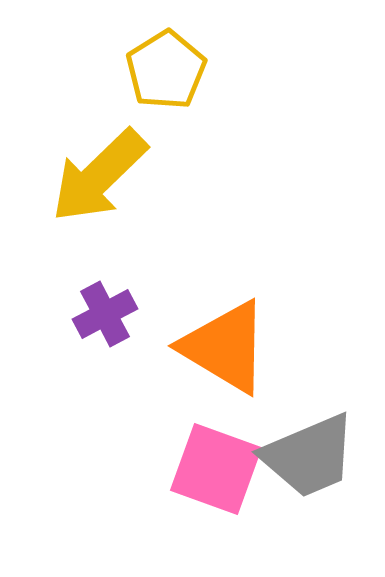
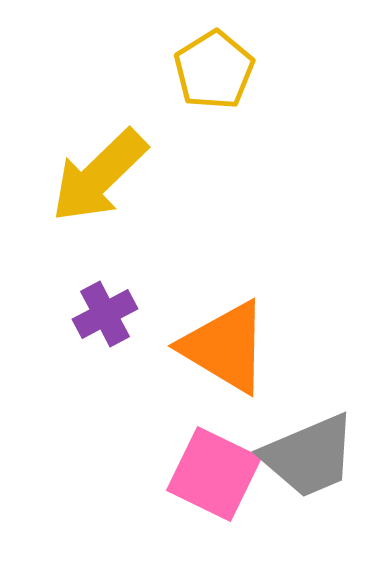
yellow pentagon: moved 48 px right
pink square: moved 2 px left, 5 px down; rotated 6 degrees clockwise
